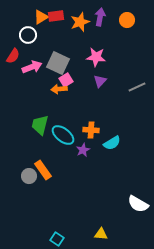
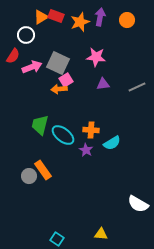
red rectangle: rotated 28 degrees clockwise
white circle: moved 2 px left
purple triangle: moved 3 px right, 3 px down; rotated 40 degrees clockwise
purple star: moved 3 px right; rotated 16 degrees counterclockwise
